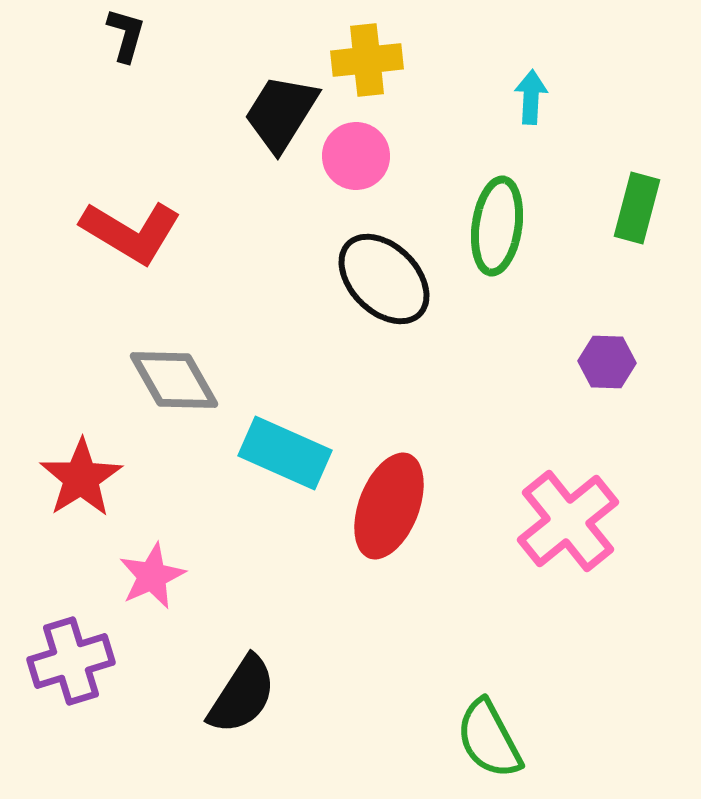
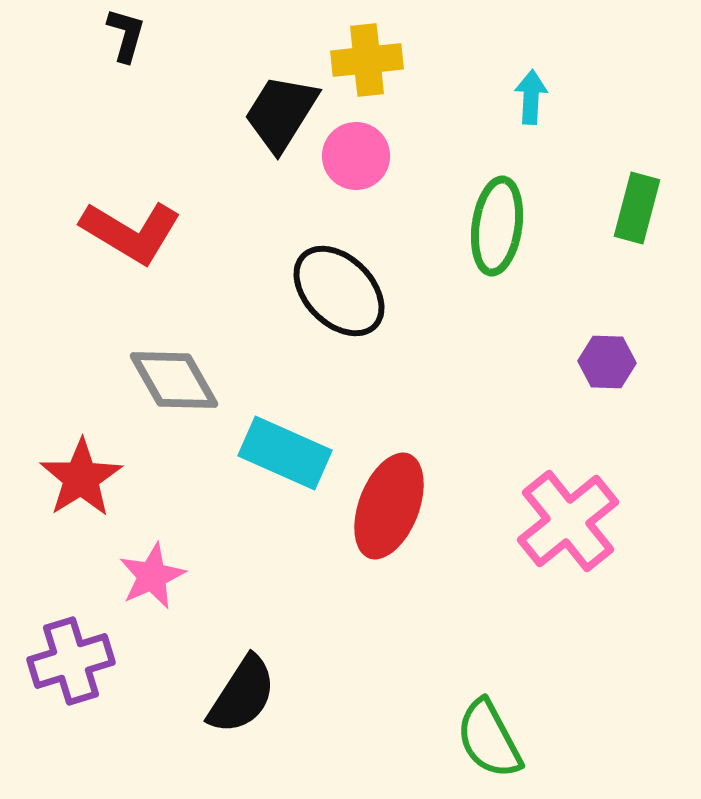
black ellipse: moved 45 px left, 12 px down
